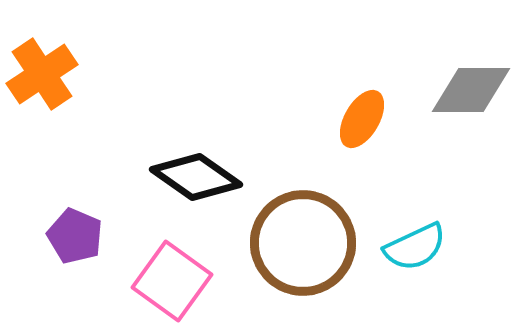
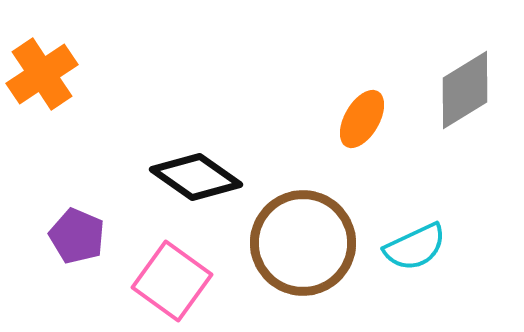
gray diamond: moved 6 px left; rotated 32 degrees counterclockwise
purple pentagon: moved 2 px right
